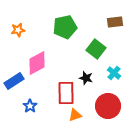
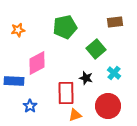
green square: rotated 12 degrees clockwise
blue rectangle: rotated 36 degrees clockwise
